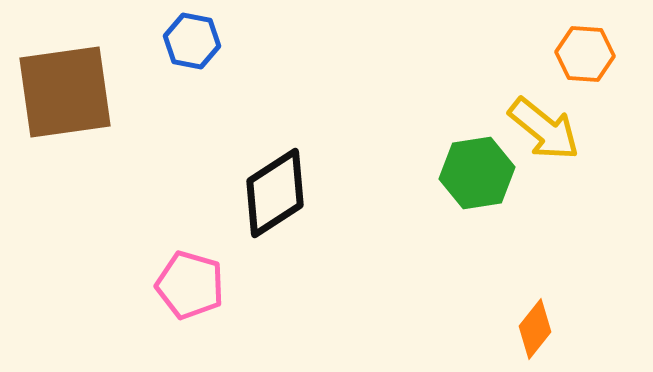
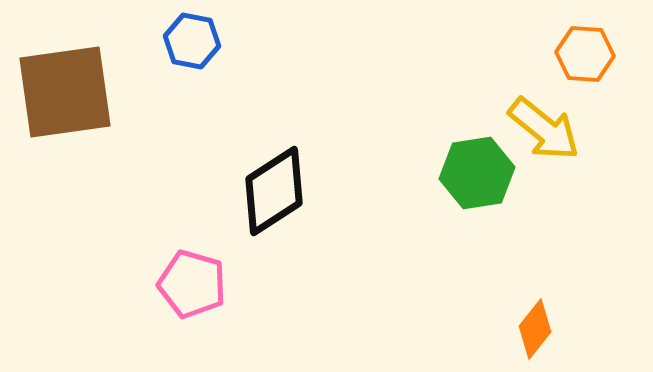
black diamond: moved 1 px left, 2 px up
pink pentagon: moved 2 px right, 1 px up
